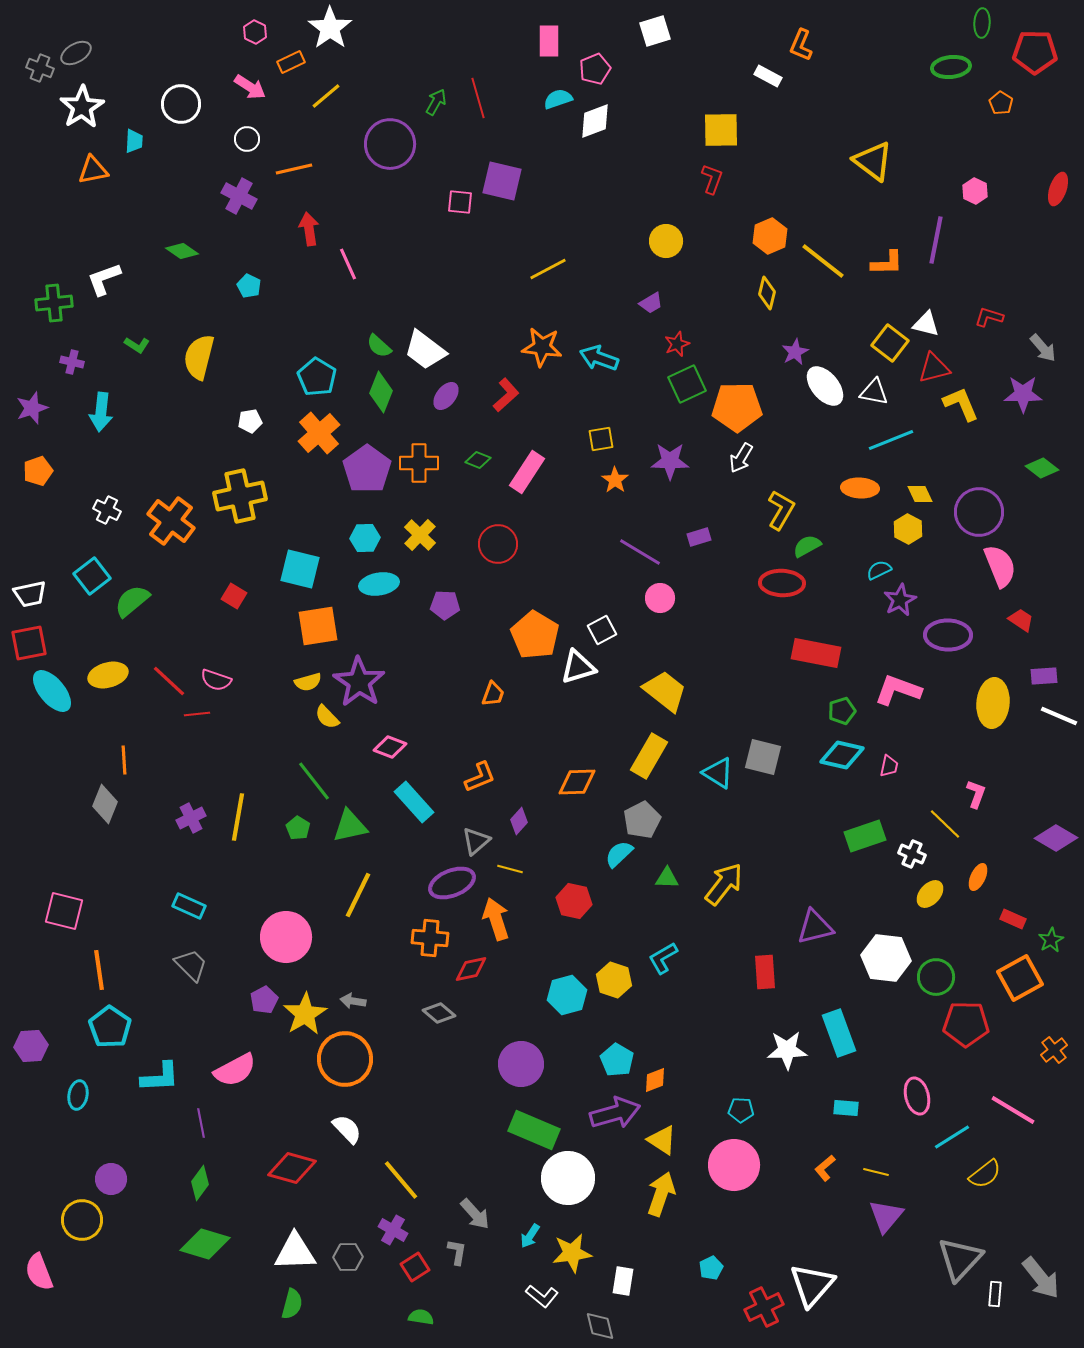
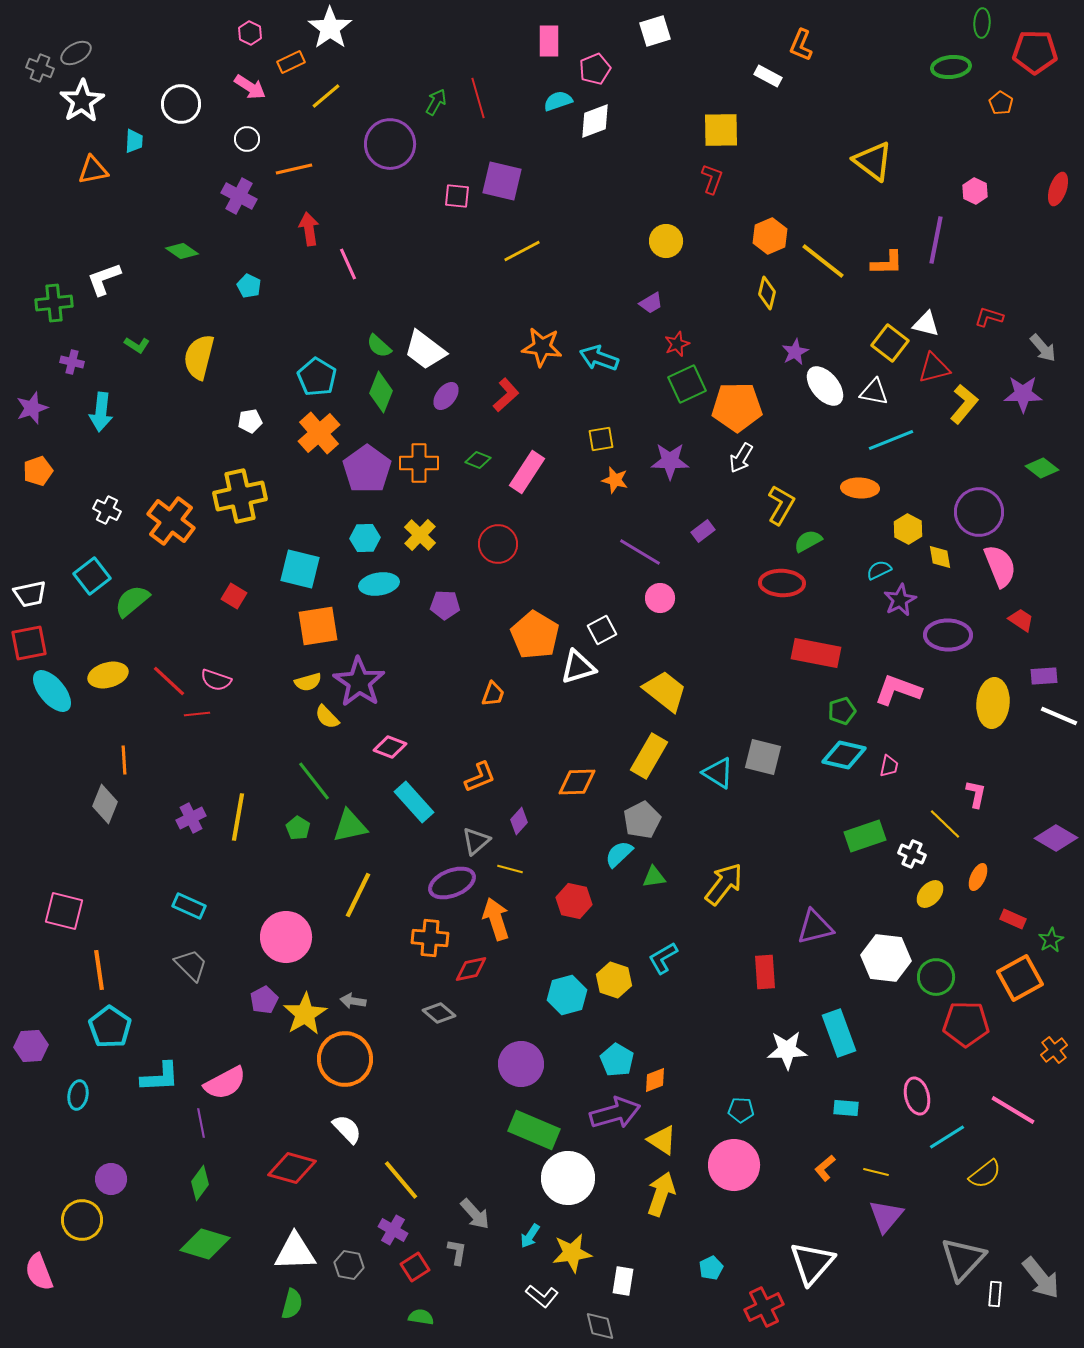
pink hexagon at (255, 32): moved 5 px left, 1 px down
cyan semicircle at (558, 99): moved 2 px down
white star at (82, 107): moved 6 px up
pink square at (460, 202): moved 3 px left, 6 px up
yellow line at (548, 269): moved 26 px left, 18 px up
yellow L-shape at (961, 404): moved 3 px right; rotated 63 degrees clockwise
orange star at (615, 480): rotated 20 degrees counterclockwise
yellow diamond at (920, 494): moved 20 px right, 63 px down; rotated 16 degrees clockwise
yellow L-shape at (781, 510): moved 5 px up
purple rectangle at (699, 537): moved 4 px right, 6 px up; rotated 20 degrees counterclockwise
green semicircle at (807, 546): moved 1 px right, 5 px up
cyan diamond at (842, 755): moved 2 px right
pink L-shape at (976, 794): rotated 8 degrees counterclockwise
green triangle at (667, 878): moved 13 px left, 1 px up; rotated 10 degrees counterclockwise
pink semicircle at (235, 1070): moved 10 px left, 13 px down
cyan line at (952, 1137): moved 5 px left
gray hexagon at (348, 1257): moved 1 px right, 8 px down; rotated 12 degrees clockwise
gray triangle at (960, 1259): moved 3 px right
white triangle at (812, 1285): moved 22 px up
